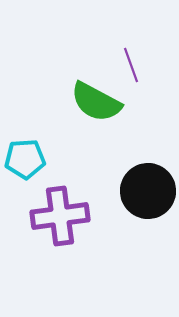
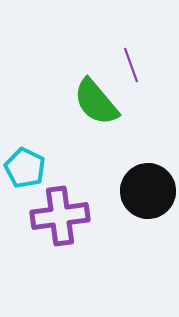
green semicircle: rotated 22 degrees clockwise
cyan pentagon: moved 9 px down; rotated 30 degrees clockwise
